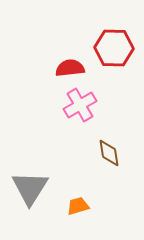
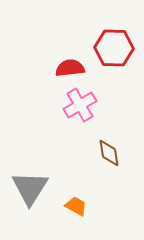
orange trapezoid: moved 2 px left; rotated 45 degrees clockwise
